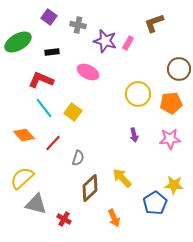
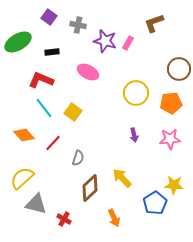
yellow circle: moved 2 px left, 1 px up
